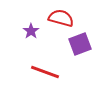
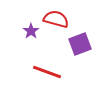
red semicircle: moved 5 px left, 1 px down
red line: moved 2 px right
